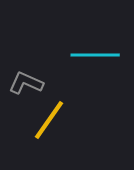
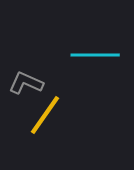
yellow line: moved 4 px left, 5 px up
